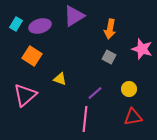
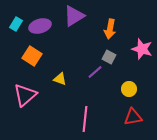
purple line: moved 21 px up
